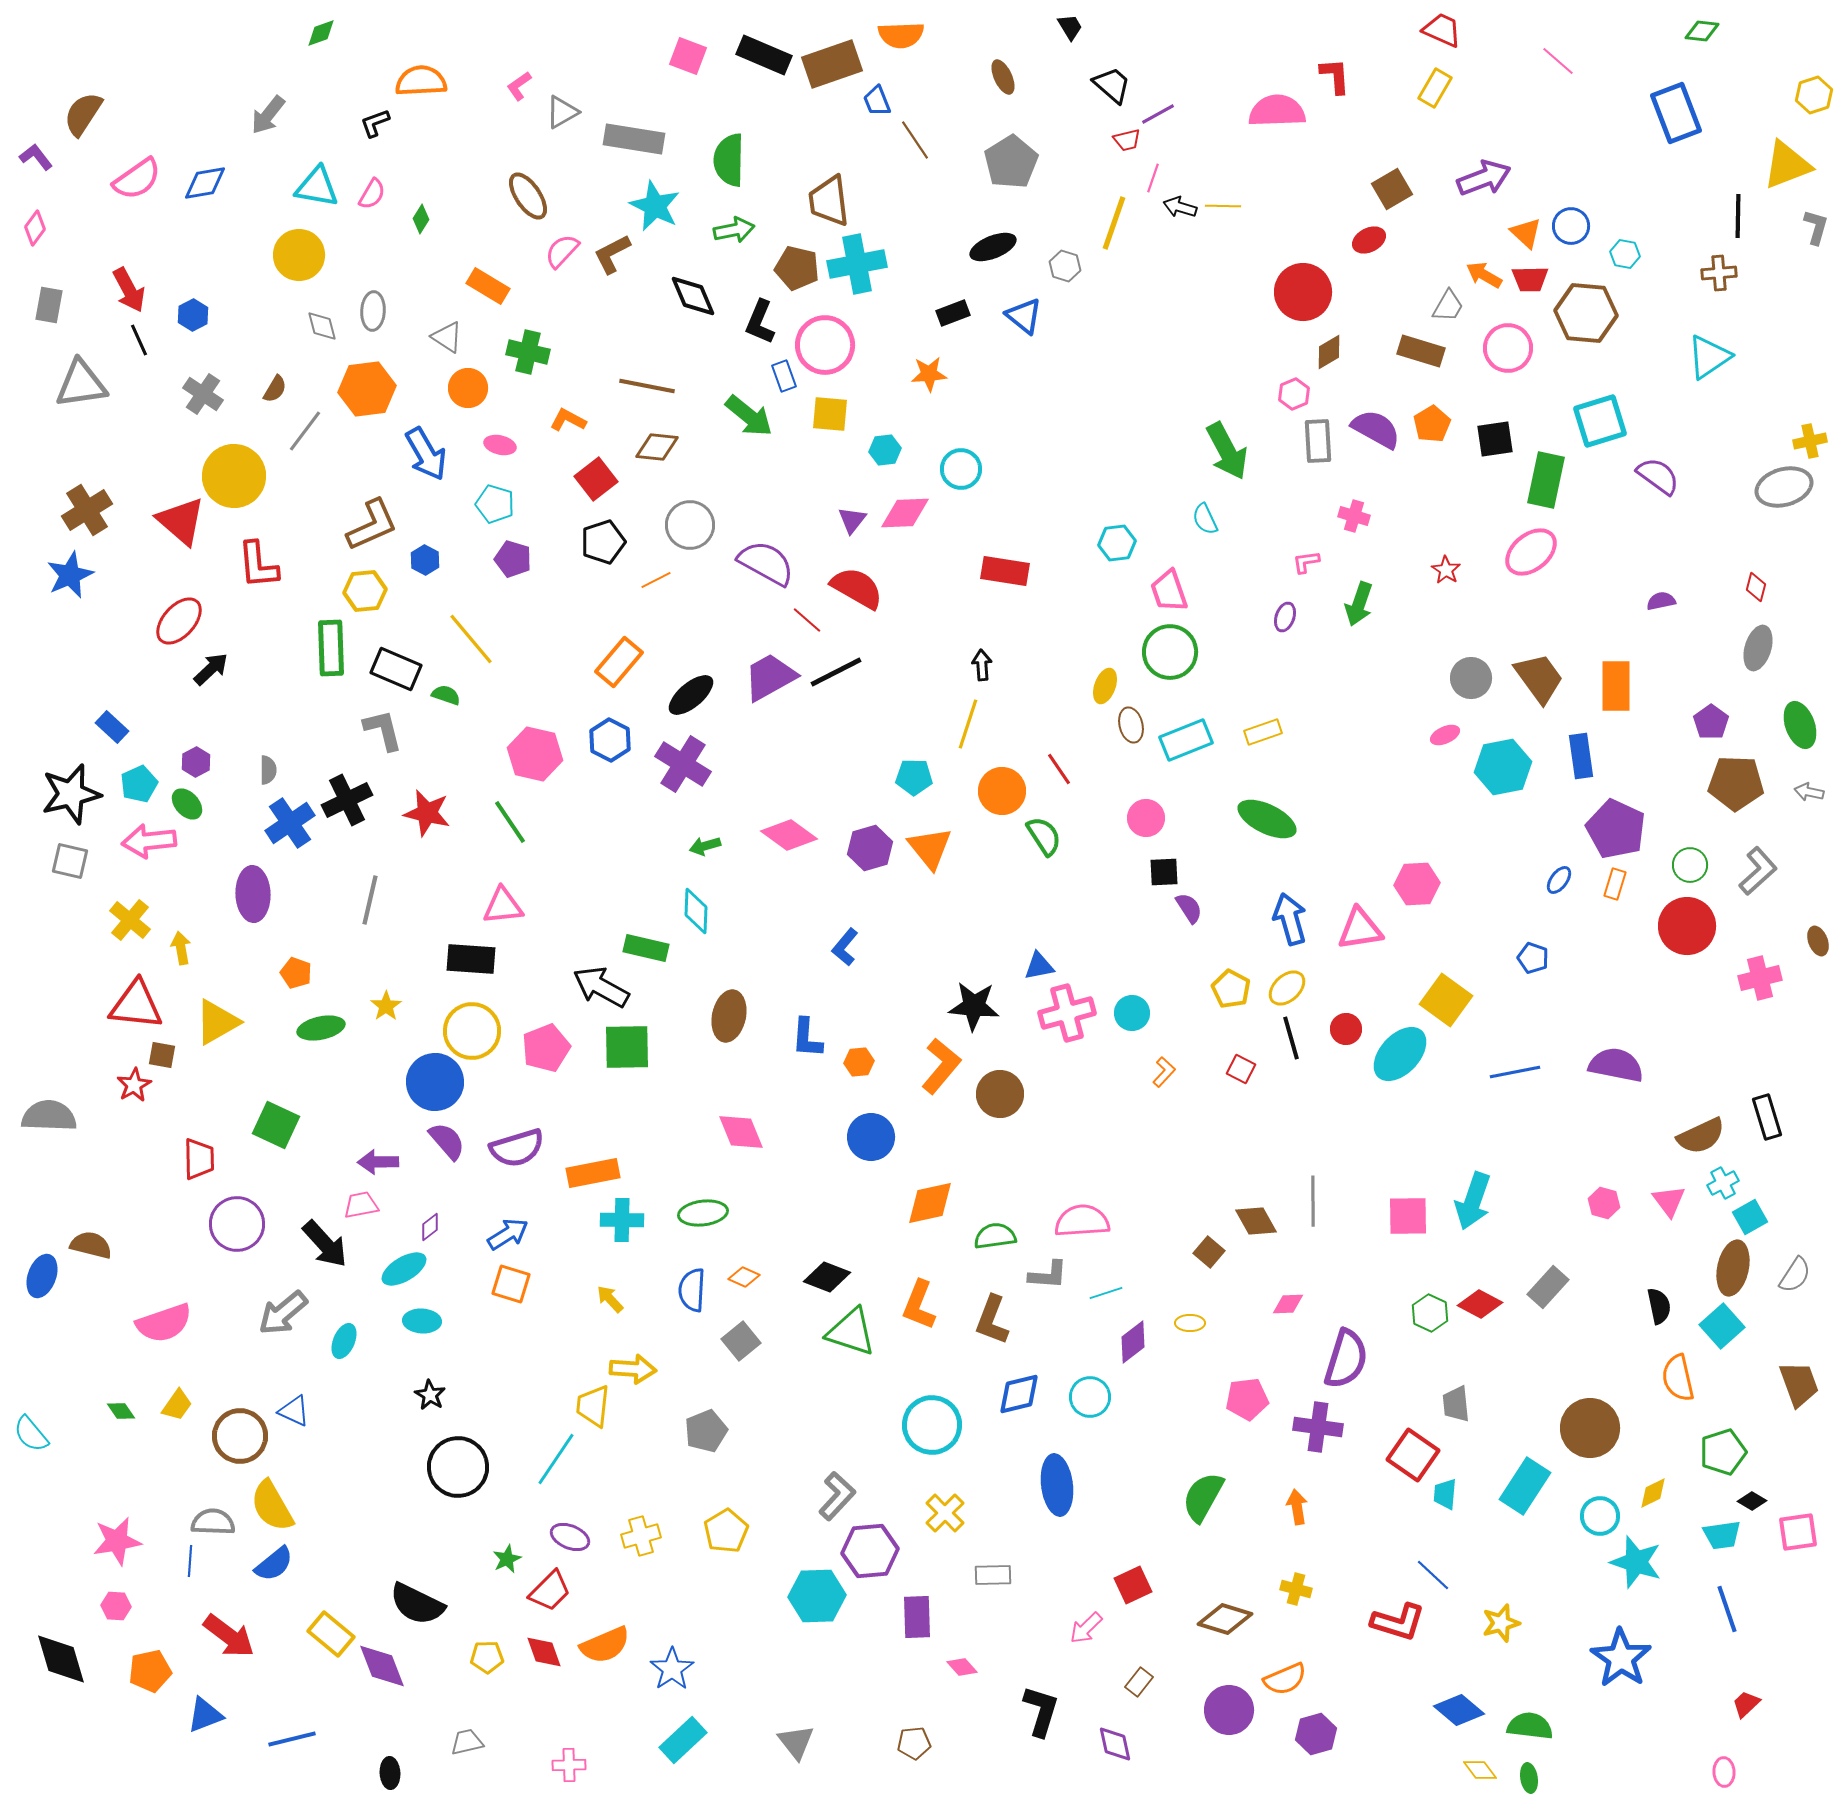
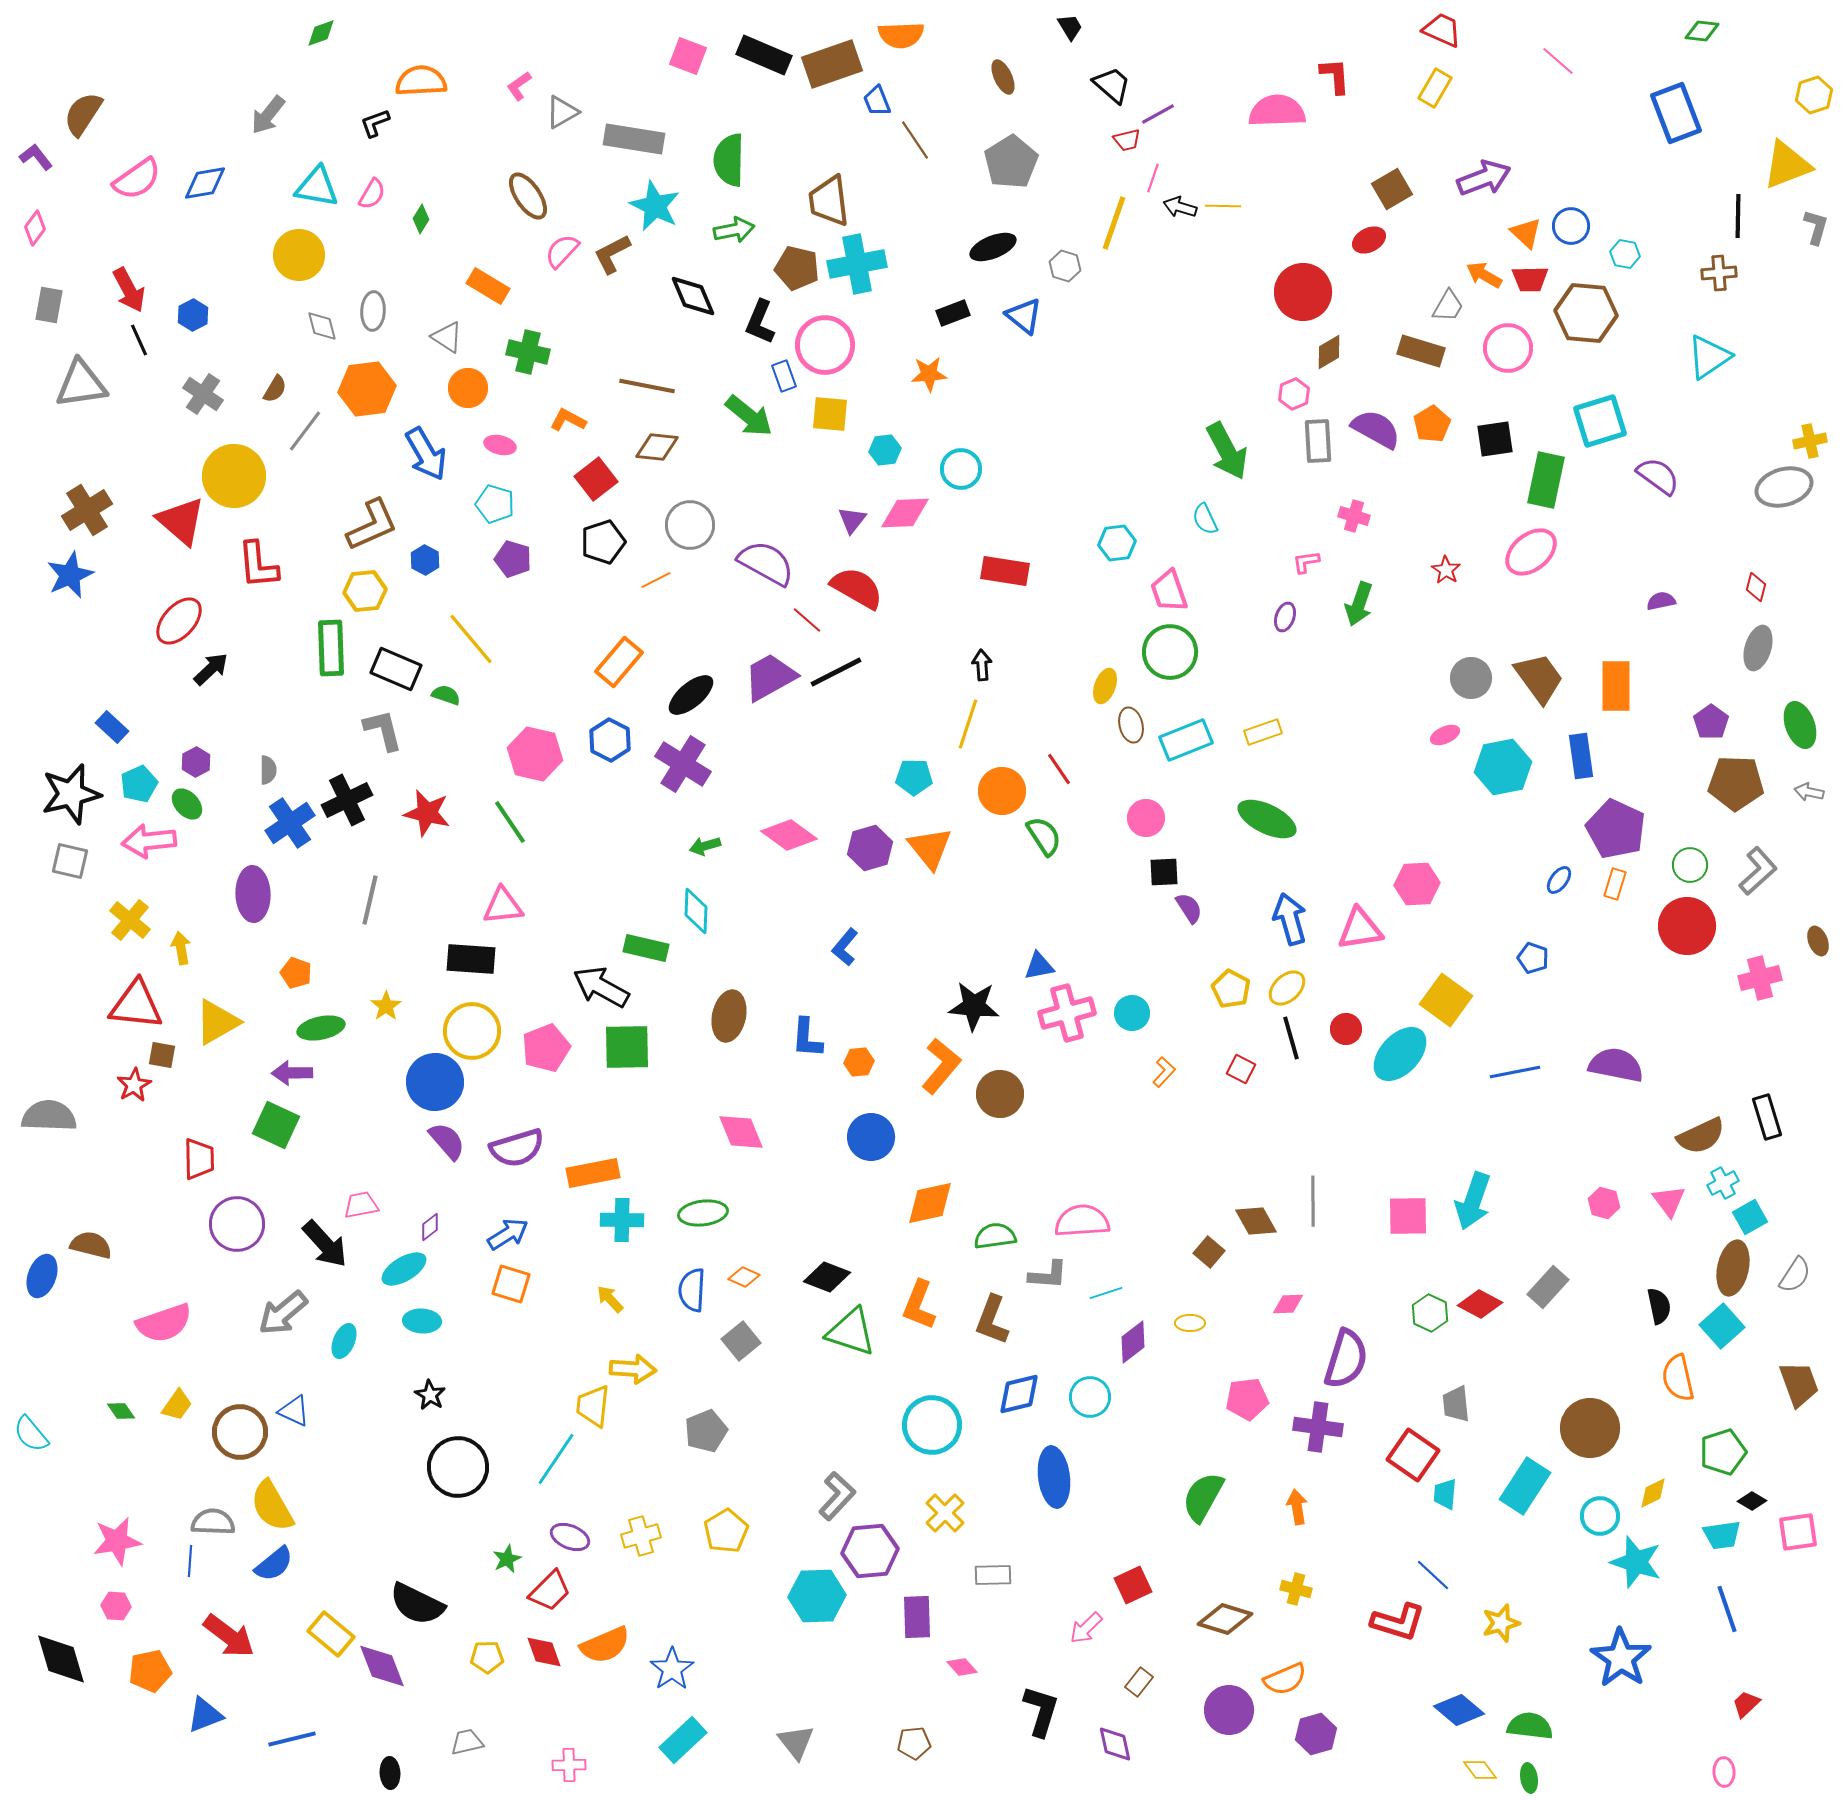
purple arrow at (378, 1162): moved 86 px left, 89 px up
brown circle at (240, 1436): moved 4 px up
blue ellipse at (1057, 1485): moved 3 px left, 8 px up
